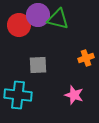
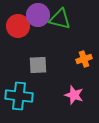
green triangle: moved 2 px right
red circle: moved 1 px left, 1 px down
orange cross: moved 2 px left, 1 px down
cyan cross: moved 1 px right, 1 px down
